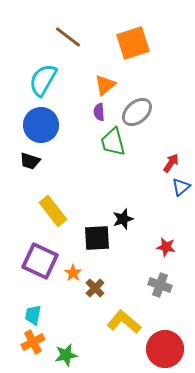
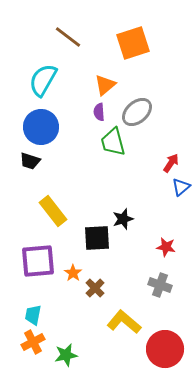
blue circle: moved 2 px down
purple square: moved 2 px left; rotated 30 degrees counterclockwise
